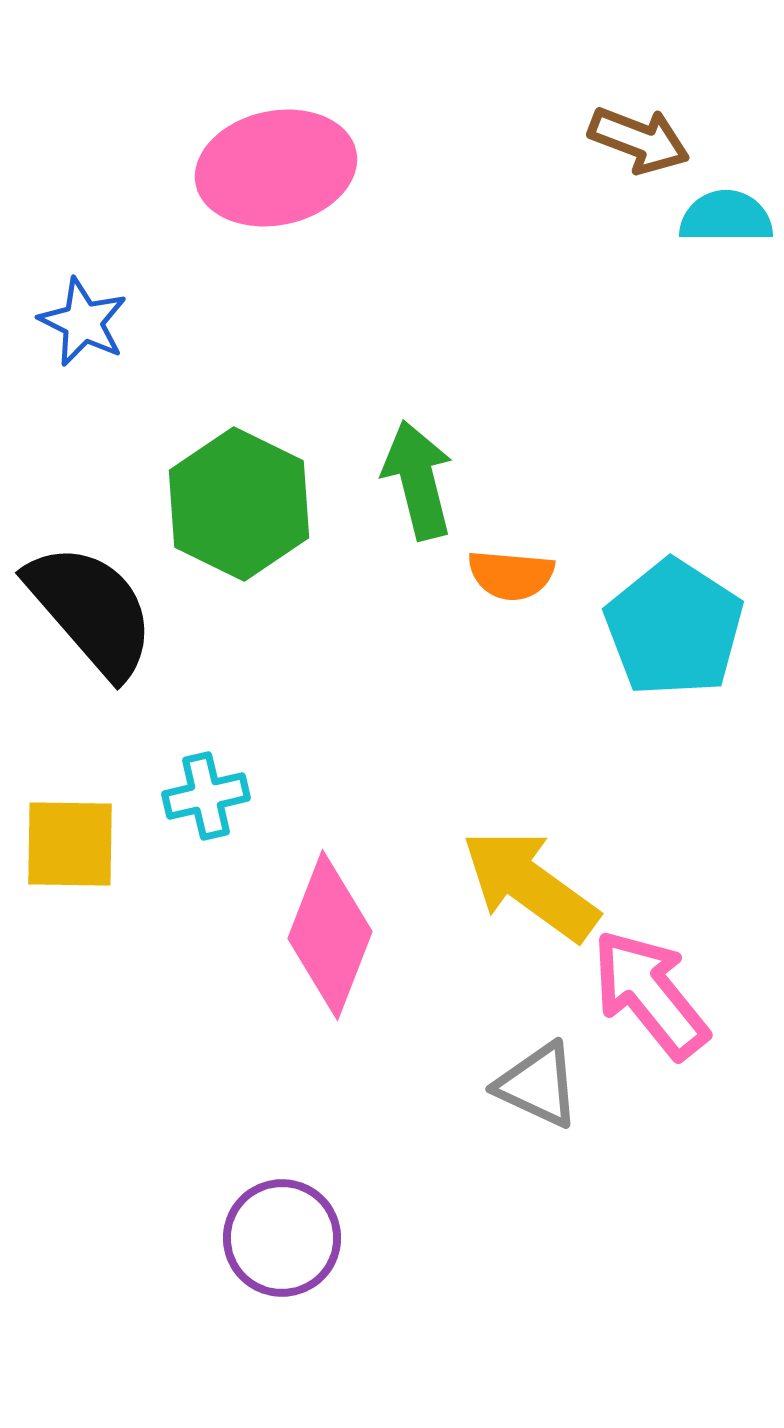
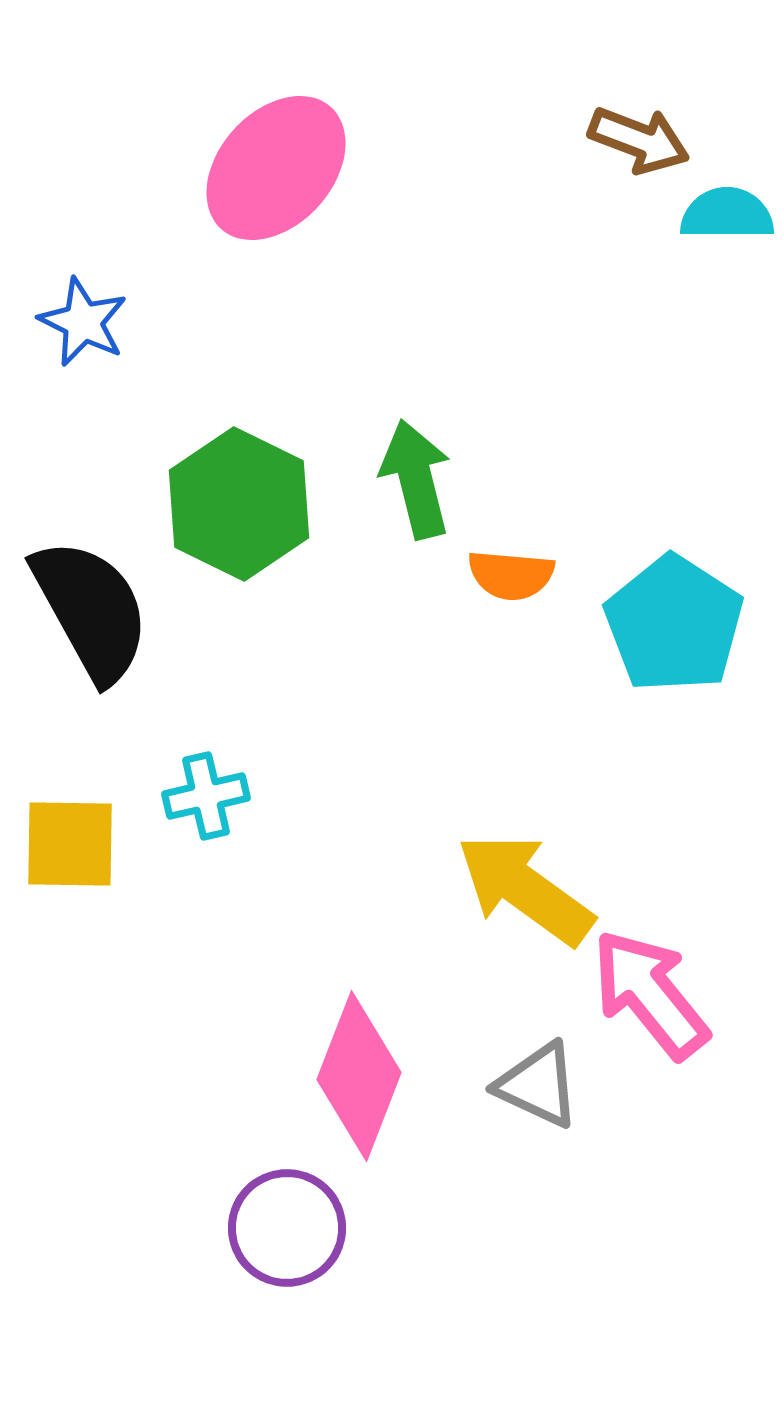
pink ellipse: rotated 36 degrees counterclockwise
cyan semicircle: moved 1 px right, 3 px up
green arrow: moved 2 px left, 1 px up
black semicircle: rotated 12 degrees clockwise
cyan pentagon: moved 4 px up
yellow arrow: moved 5 px left, 4 px down
pink diamond: moved 29 px right, 141 px down
purple circle: moved 5 px right, 10 px up
